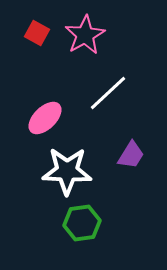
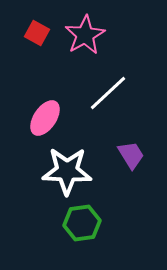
pink ellipse: rotated 12 degrees counterclockwise
purple trapezoid: rotated 64 degrees counterclockwise
